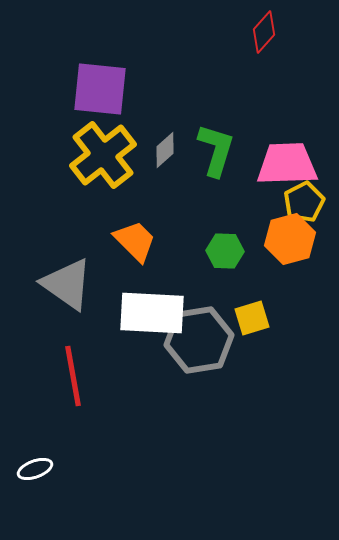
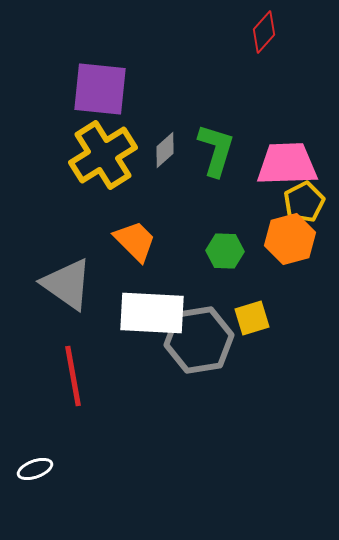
yellow cross: rotated 6 degrees clockwise
